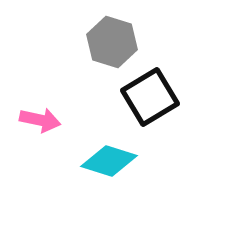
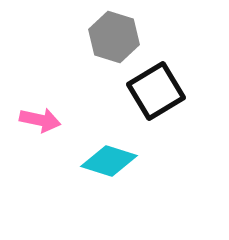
gray hexagon: moved 2 px right, 5 px up
black square: moved 6 px right, 6 px up
